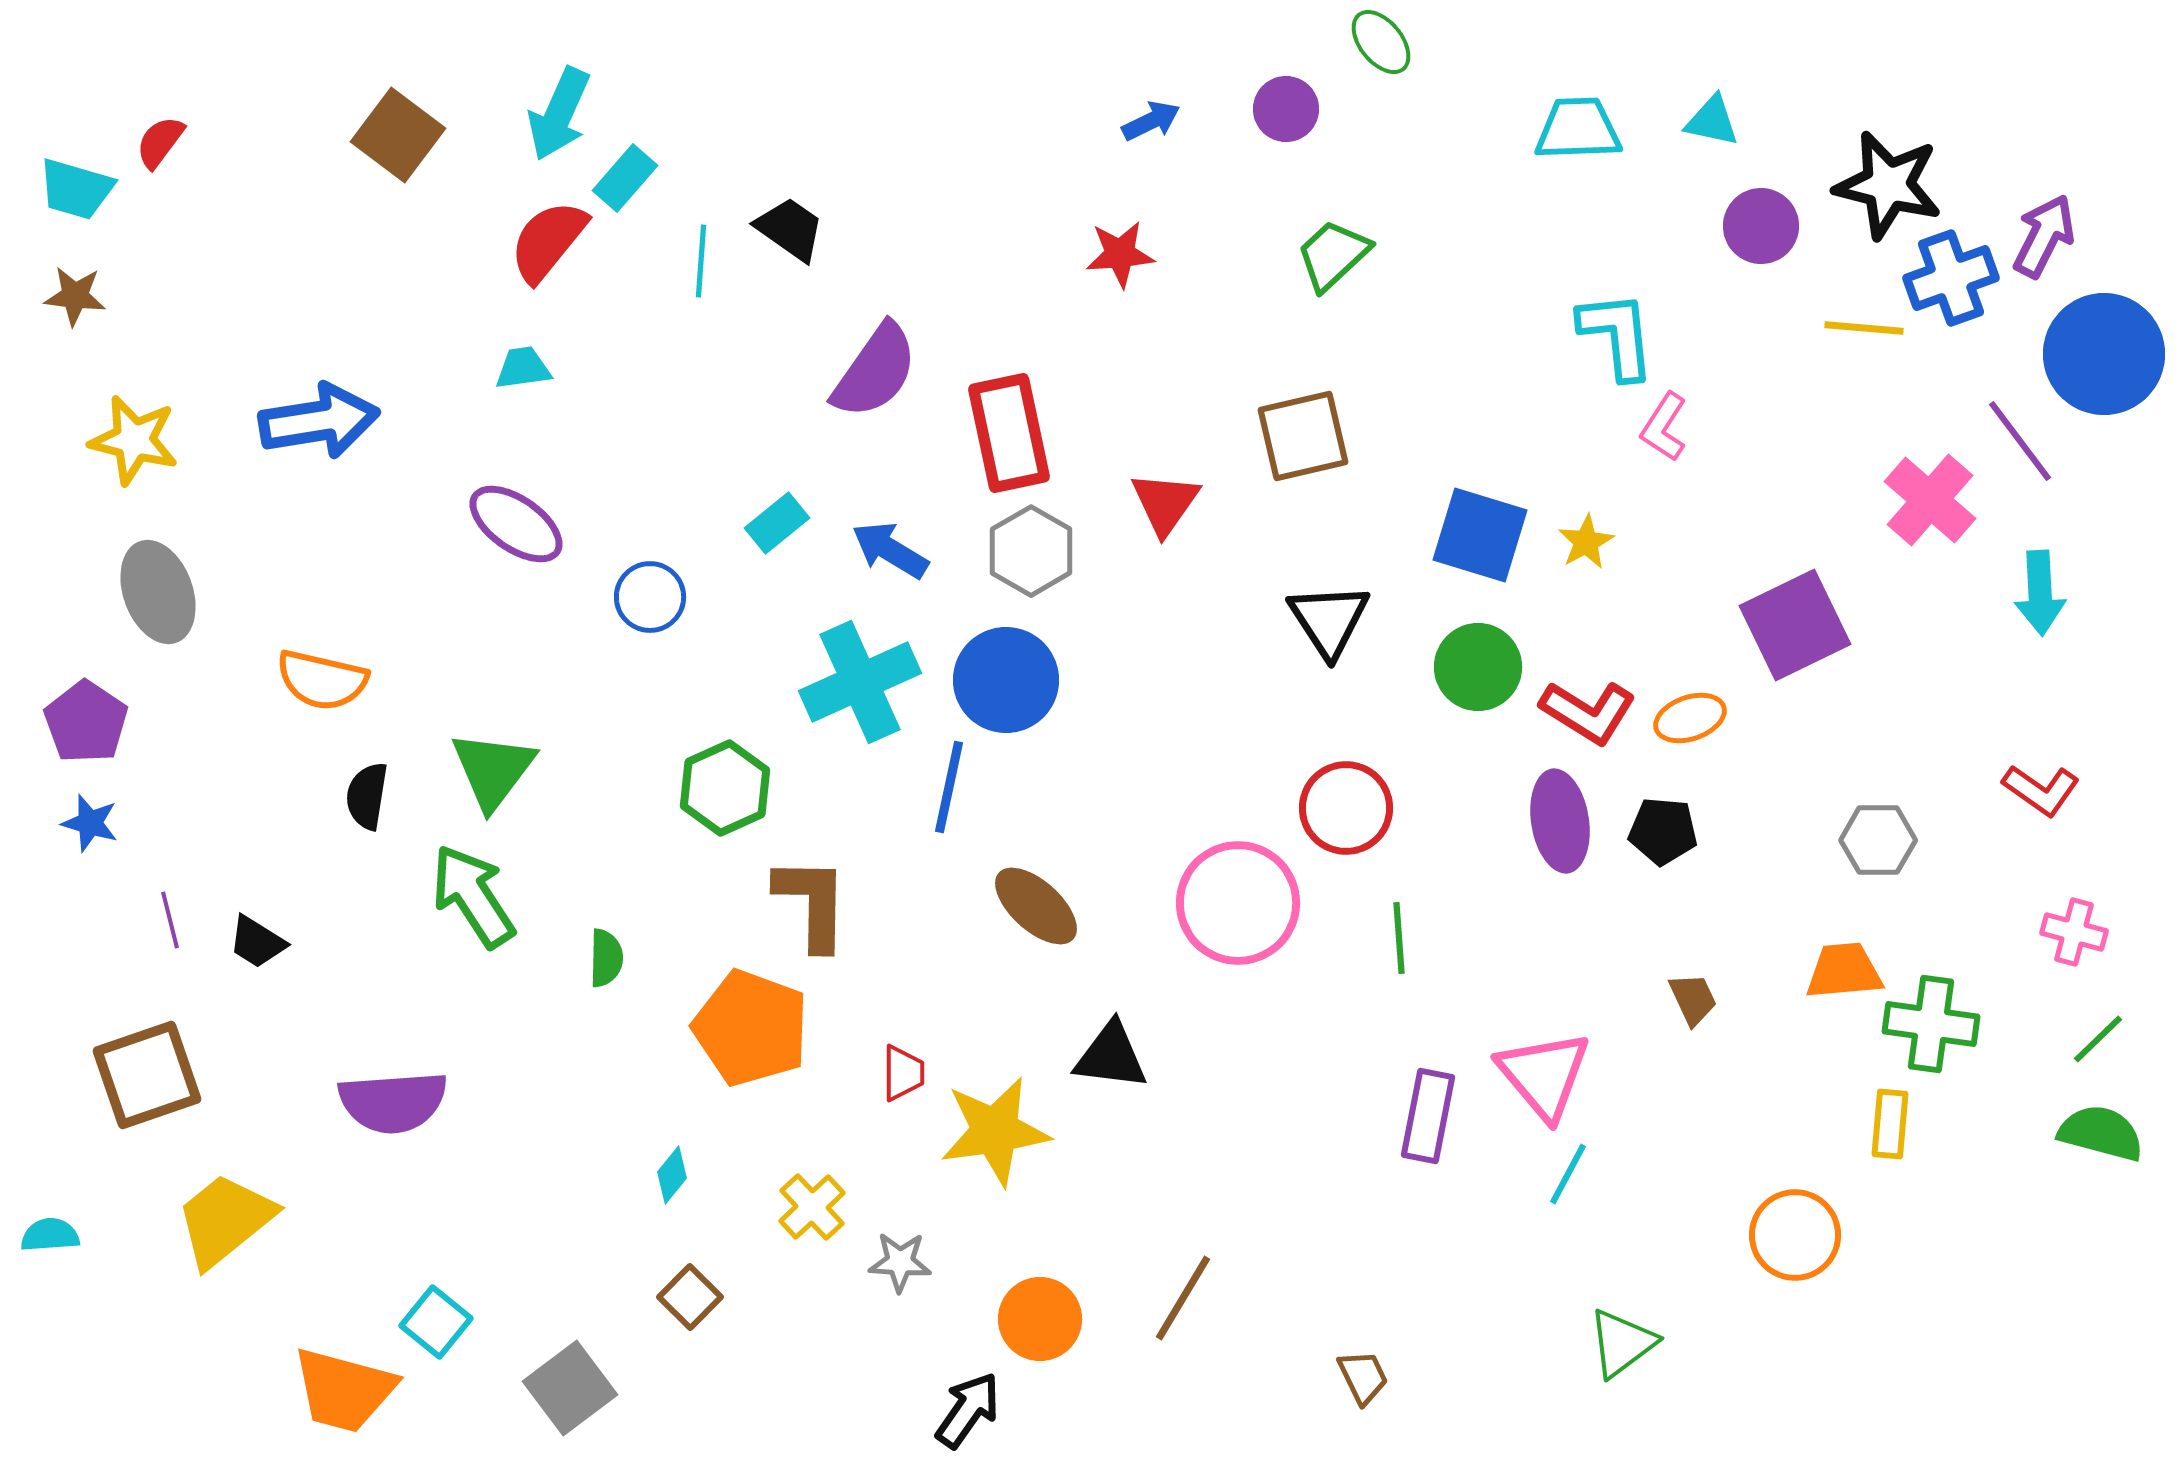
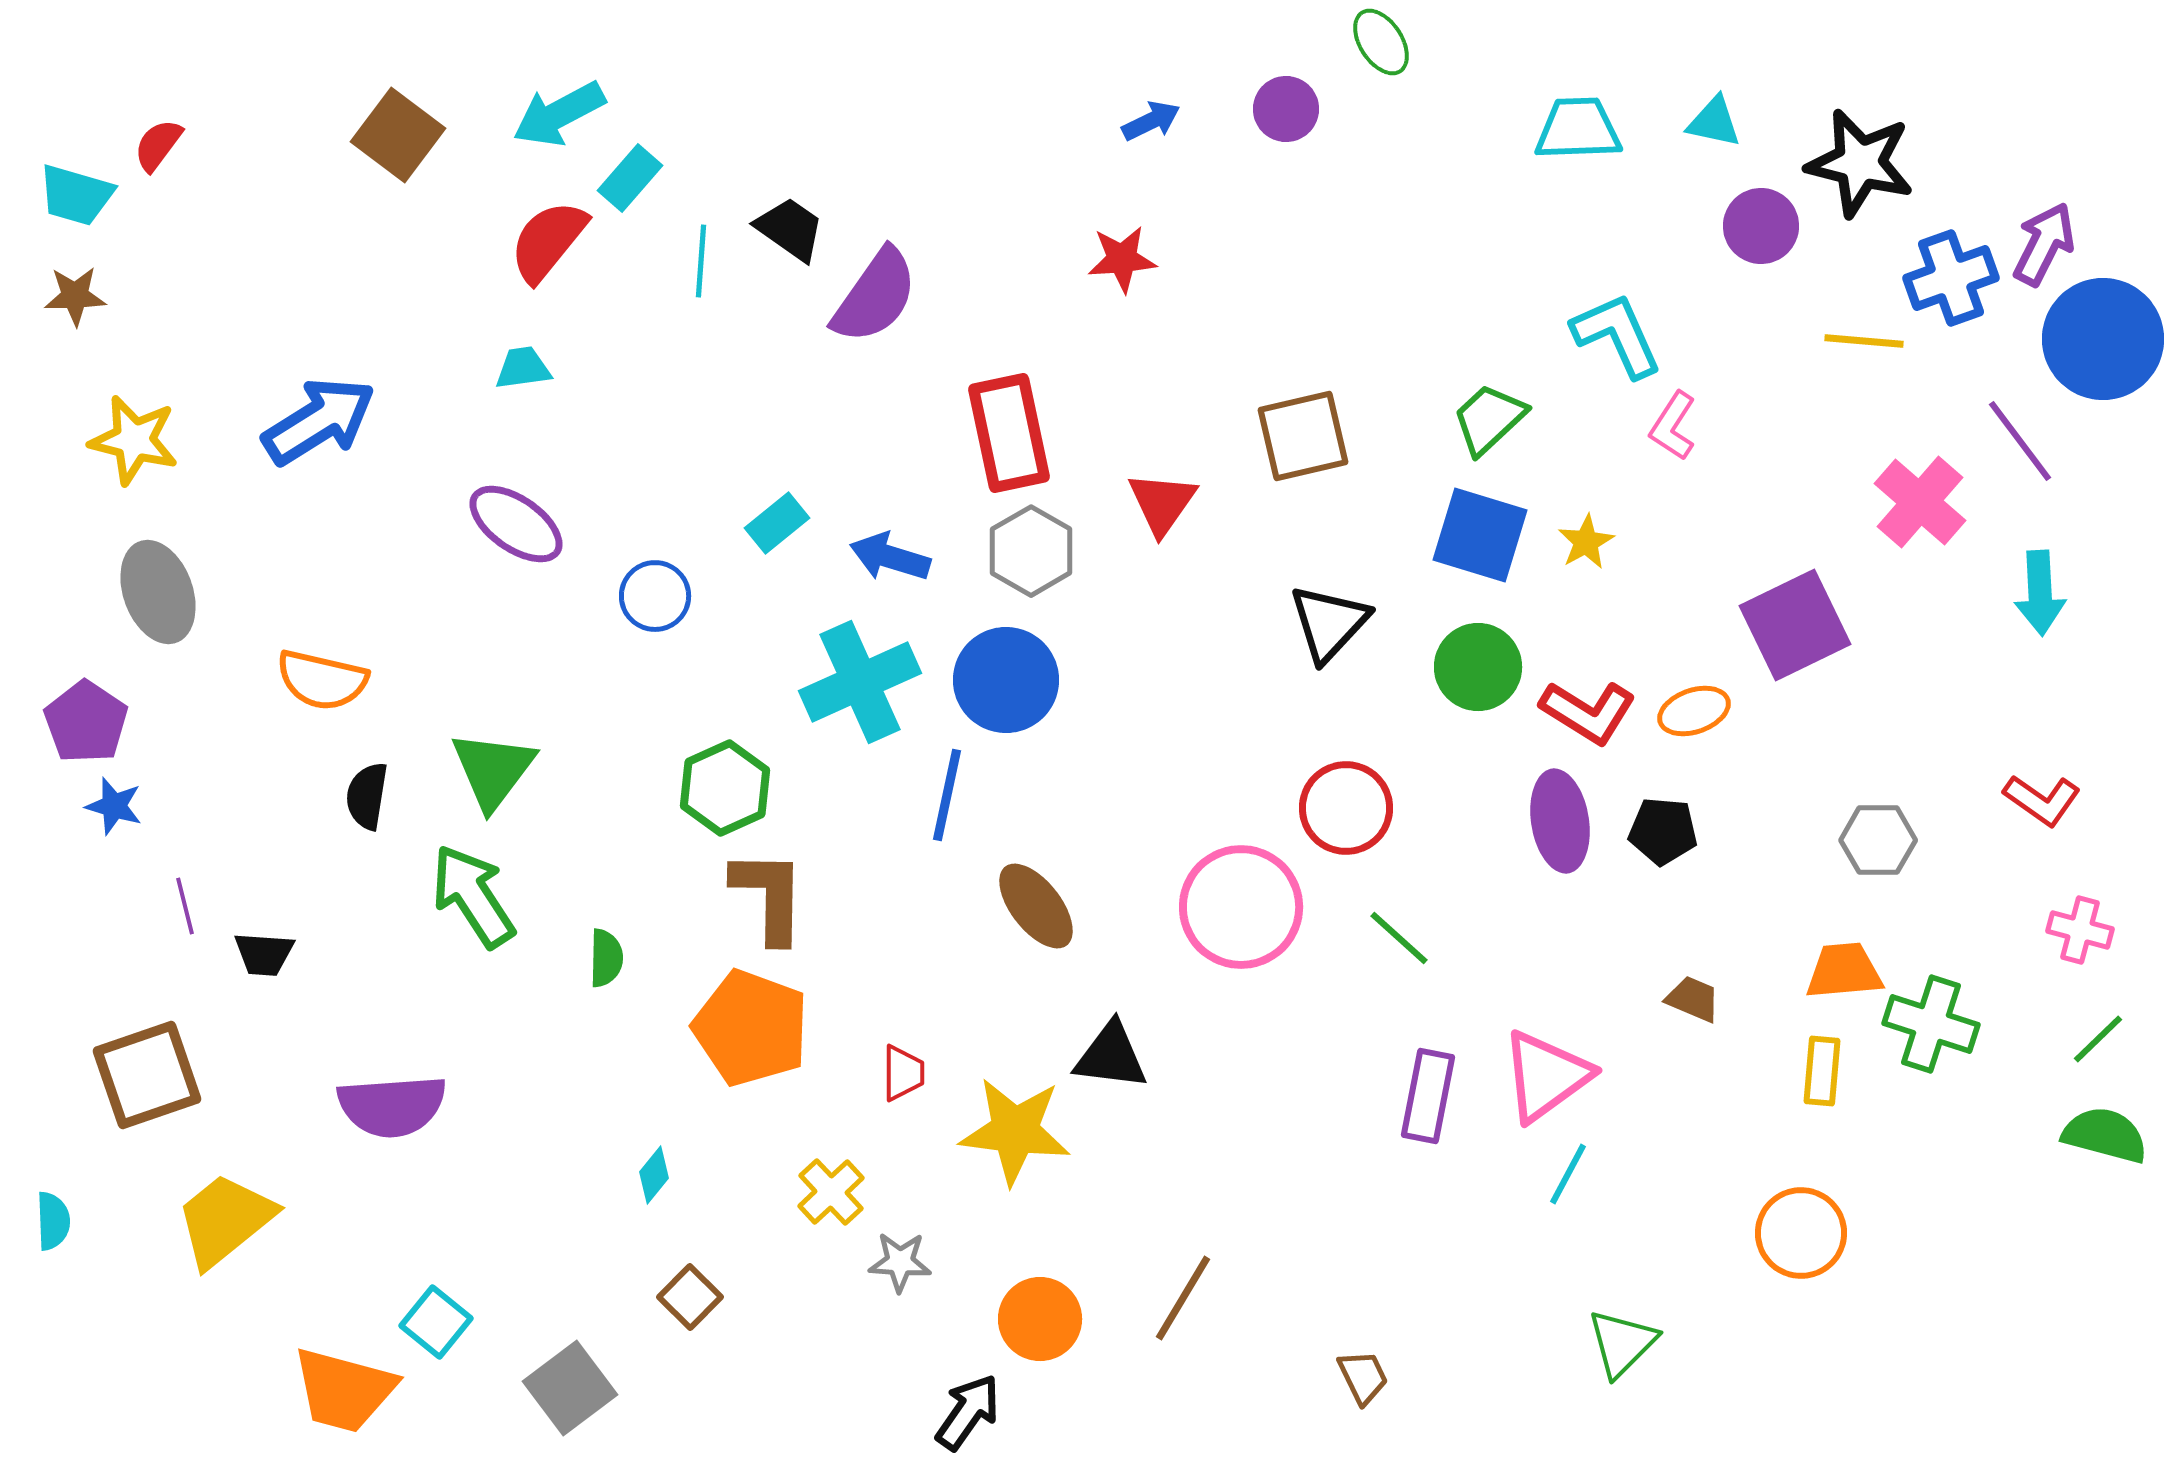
green ellipse at (1381, 42): rotated 6 degrees clockwise
cyan arrow at (559, 114): rotated 38 degrees clockwise
cyan triangle at (1712, 121): moved 2 px right, 1 px down
red semicircle at (160, 142): moved 2 px left, 3 px down
cyan rectangle at (625, 178): moved 5 px right
black star at (1888, 185): moved 28 px left, 22 px up
cyan trapezoid at (76, 189): moved 6 px down
purple arrow at (2044, 236): moved 8 px down
red star at (1120, 254): moved 2 px right, 5 px down
green trapezoid at (1333, 255): moved 156 px right, 164 px down
brown star at (75, 296): rotated 8 degrees counterclockwise
yellow line at (1864, 328): moved 13 px down
cyan L-shape at (1617, 335): rotated 18 degrees counterclockwise
blue circle at (2104, 354): moved 1 px left, 15 px up
purple semicircle at (875, 371): moved 75 px up
blue arrow at (319, 421): rotated 23 degrees counterclockwise
pink L-shape at (1664, 427): moved 9 px right, 1 px up
pink cross at (1930, 500): moved 10 px left, 2 px down
red triangle at (1165, 503): moved 3 px left
blue arrow at (890, 550): moved 7 px down; rotated 14 degrees counterclockwise
blue circle at (650, 597): moved 5 px right, 1 px up
black triangle at (1329, 620): moved 3 px down; rotated 16 degrees clockwise
orange ellipse at (1690, 718): moved 4 px right, 7 px up
blue line at (949, 787): moved 2 px left, 8 px down
red L-shape at (2041, 790): moved 1 px right, 10 px down
blue star at (90, 823): moved 24 px right, 17 px up
brown L-shape at (812, 903): moved 43 px left, 7 px up
pink circle at (1238, 903): moved 3 px right, 4 px down
brown ellipse at (1036, 906): rotated 10 degrees clockwise
purple line at (170, 920): moved 15 px right, 14 px up
pink cross at (2074, 932): moved 6 px right, 2 px up
green line at (1399, 938): rotated 44 degrees counterclockwise
black trapezoid at (257, 942): moved 7 px right, 12 px down; rotated 28 degrees counterclockwise
brown trapezoid at (1693, 999): rotated 42 degrees counterclockwise
green cross at (1931, 1024): rotated 10 degrees clockwise
pink triangle at (1544, 1075): moved 2 px right, 1 px down; rotated 34 degrees clockwise
purple semicircle at (393, 1102): moved 1 px left, 4 px down
purple rectangle at (1428, 1116): moved 20 px up
yellow rectangle at (1890, 1124): moved 68 px left, 53 px up
yellow star at (995, 1131): moved 20 px right; rotated 15 degrees clockwise
green semicircle at (2101, 1133): moved 4 px right, 2 px down
cyan diamond at (672, 1175): moved 18 px left
yellow cross at (812, 1207): moved 19 px right, 15 px up
cyan semicircle at (50, 1235): moved 3 px right, 14 px up; rotated 92 degrees clockwise
orange circle at (1795, 1235): moved 6 px right, 2 px up
green triangle at (1622, 1343): rotated 8 degrees counterclockwise
black arrow at (968, 1410): moved 2 px down
